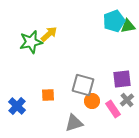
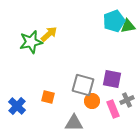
purple square: moved 10 px left; rotated 18 degrees clockwise
orange square: moved 2 px down; rotated 16 degrees clockwise
gray cross: rotated 16 degrees clockwise
pink rectangle: rotated 12 degrees clockwise
gray triangle: rotated 18 degrees clockwise
